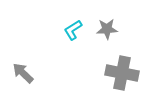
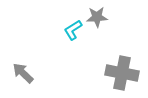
gray star: moved 10 px left, 12 px up
